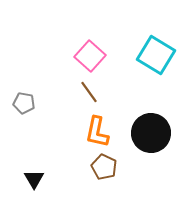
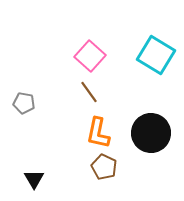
orange L-shape: moved 1 px right, 1 px down
